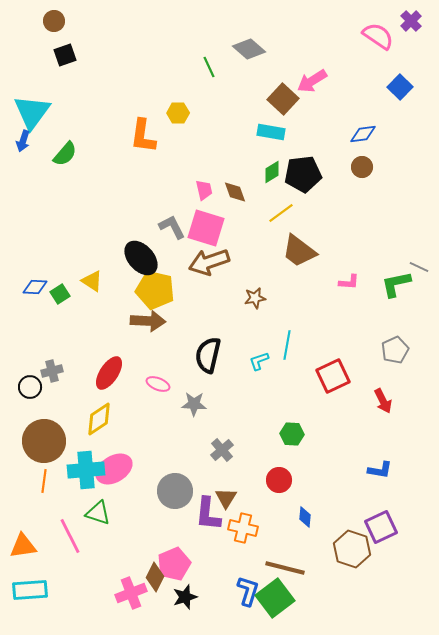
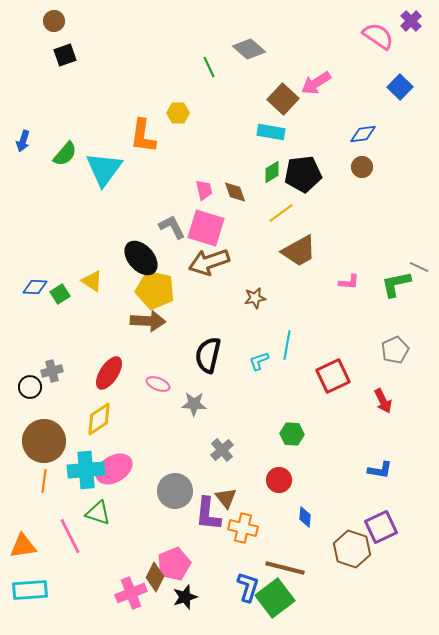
pink arrow at (312, 81): moved 4 px right, 2 px down
cyan triangle at (32, 112): moved 72 px right, 57 px down
brown trapezoid at (299, 251): rotated 66 degrees counterclockwise
brown triangle at (226, 498): rotated 10 degrees counterclockwise
blue L-shape at (248, 591): moved 4 px up
